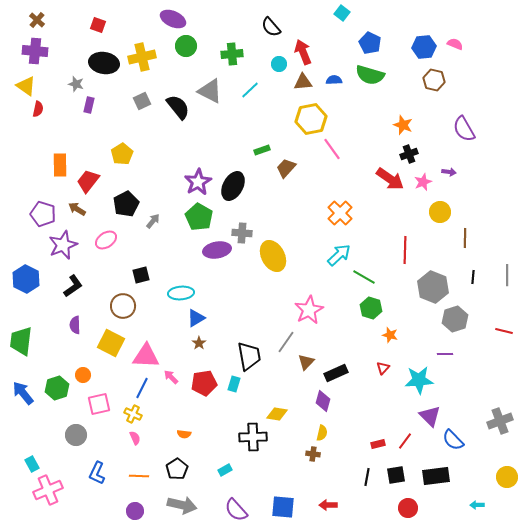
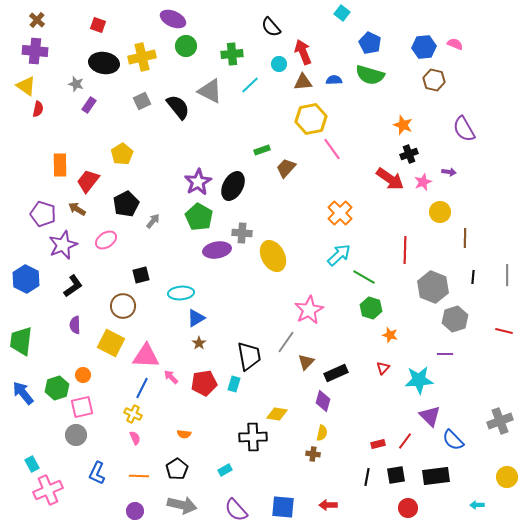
cyan line at (250, 90): moved 5 px up
purple rectangle at (89, 105): rotated 21 degrees clockwise
pink square at (99, 404): moved 17 px left, 3 px down
